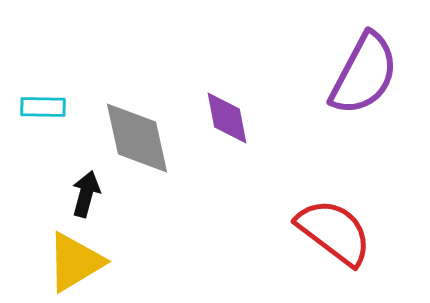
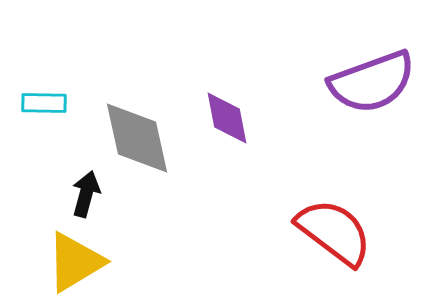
purple semicircle: moved 8 px right, 8 px down; rotated 42 degrees clockwise
cyan rectangle: moved 1 px right, 4 px up
